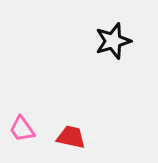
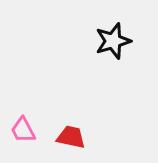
pink trapezoid: moved 1 px right, 1 px down; rotated 8 degrees clockwise
